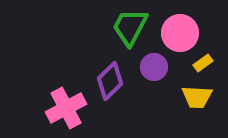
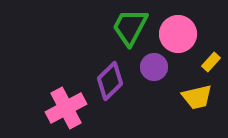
pink circle: moved 2 px left, 1 px down
yellow rectangle: moved 8 px right, 1 px up; rotated 12 degrees counterclockwise
yellow trapezoid: rotated 16 degrees counterclockwise
